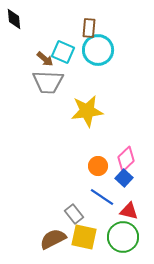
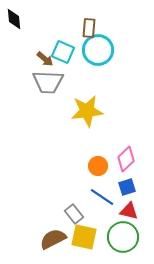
blue square: moved 3 px right, 9 px down; rotated 30 degrees clockwise
